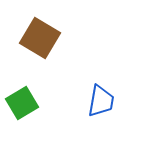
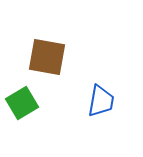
brown square: moved 7 px right, 19 px down; rotated 21 degrees counterclockwise
